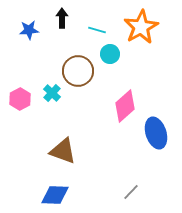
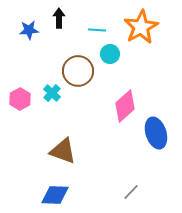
black arrow: moved 3 px left
cyan line: rotated 12 degrees counterclockwise
